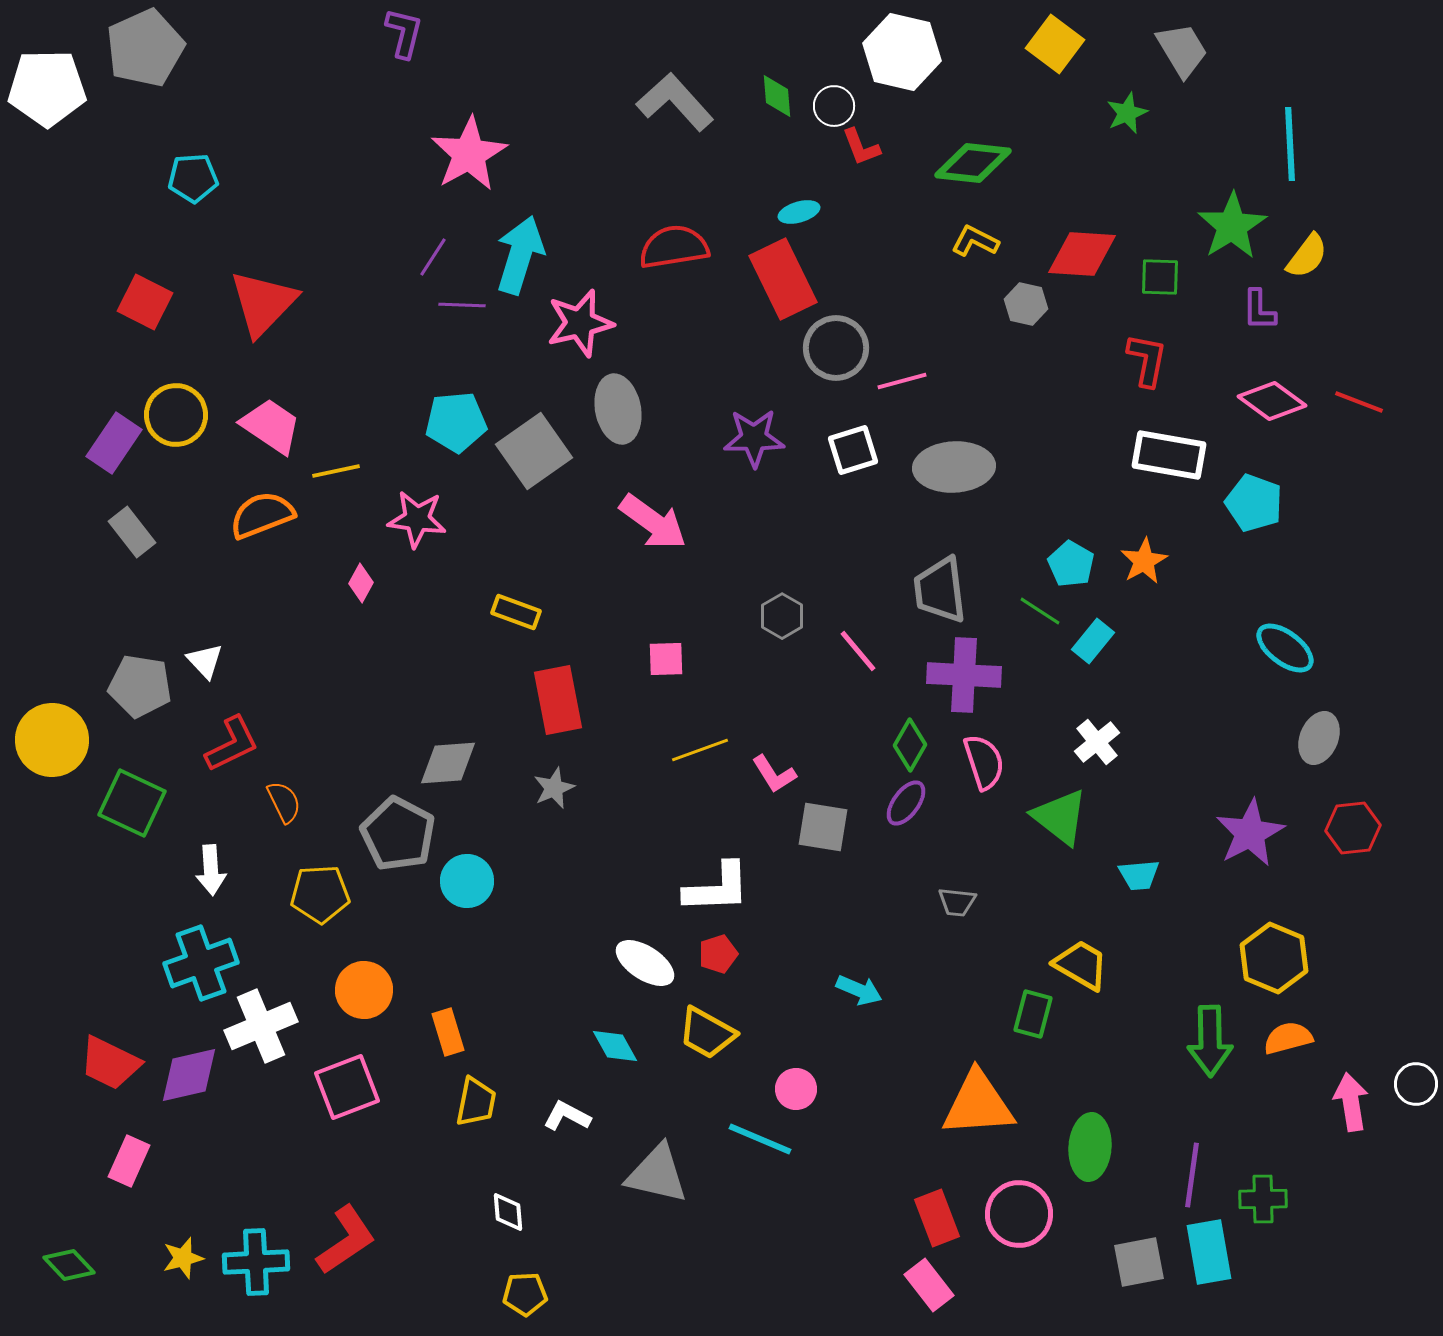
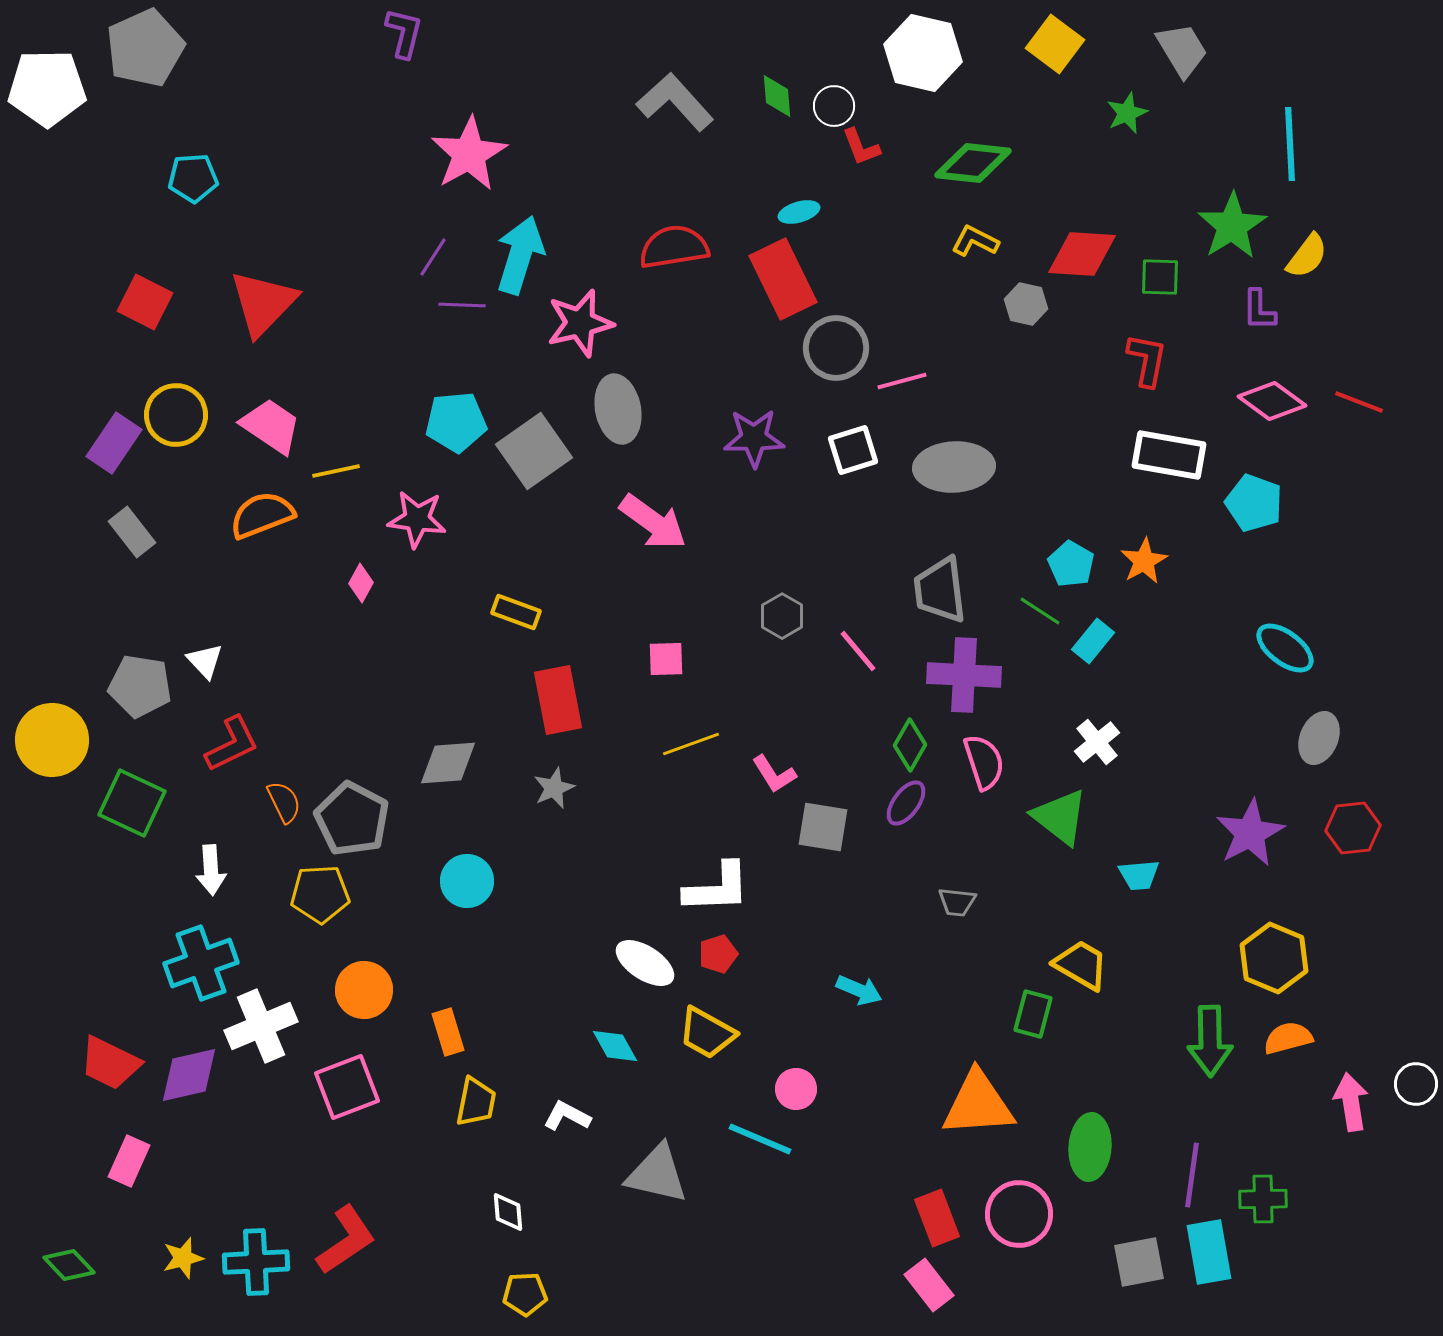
white hexagon at (902, 52): moved 21 px right, 1 px down
yellow line at (700, 750): moved 9 px left, 6 px up
gray pentagon at (398, 834): moved 46 px left, 15 px up
